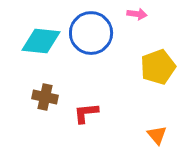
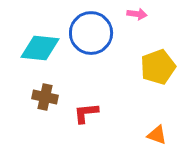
cyan diamond: moved 1 px left, 7 px down
orange triangle: rotated 30 degrees counterclockwise
